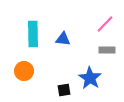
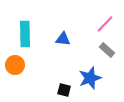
cyan rectangle: moved 8 px left
gray rectangle: rotated 42 degrees clockwise
orange circle: moved 9 px left, 6 px up
blue star: rotated 20 degrees clockwise
black square: rotated 24 degrees clockwise
